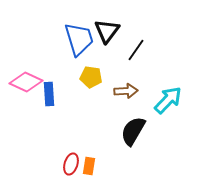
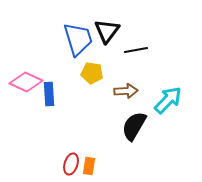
blue trapezoid: moved 1 px left
black line: rotated 45 degrees clockwise
yellow pentagon: moved 1 px right, 4 px up
black semicircle: moved 1 px right, 5 px up
